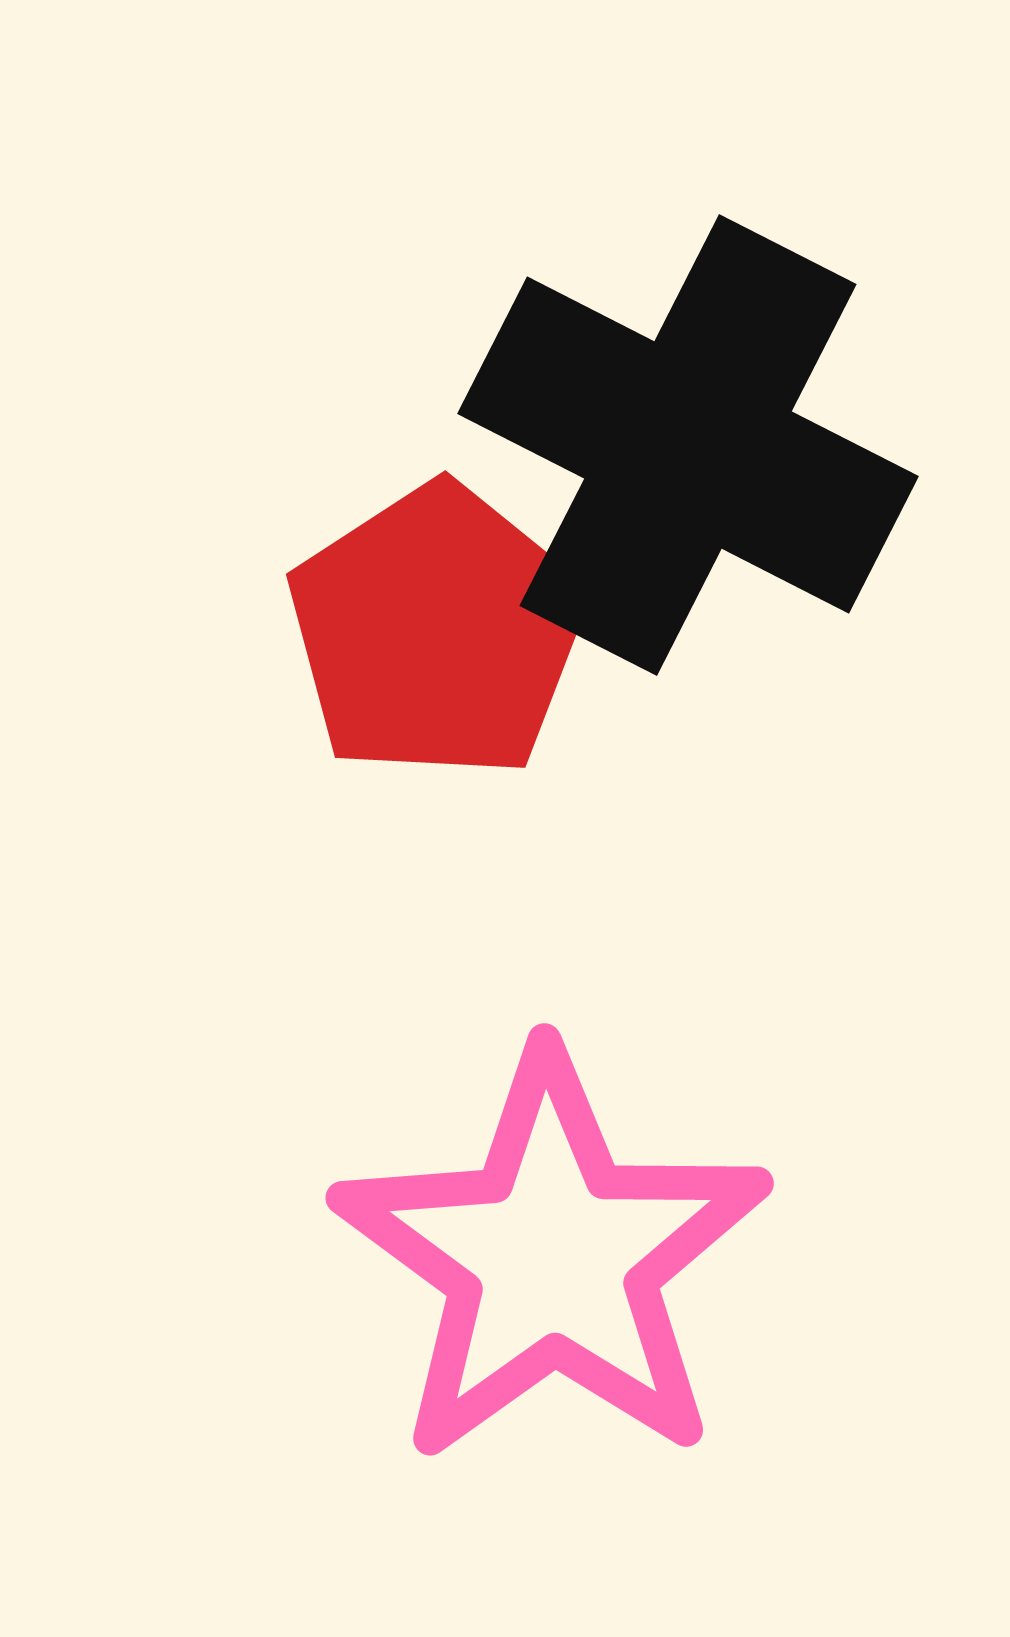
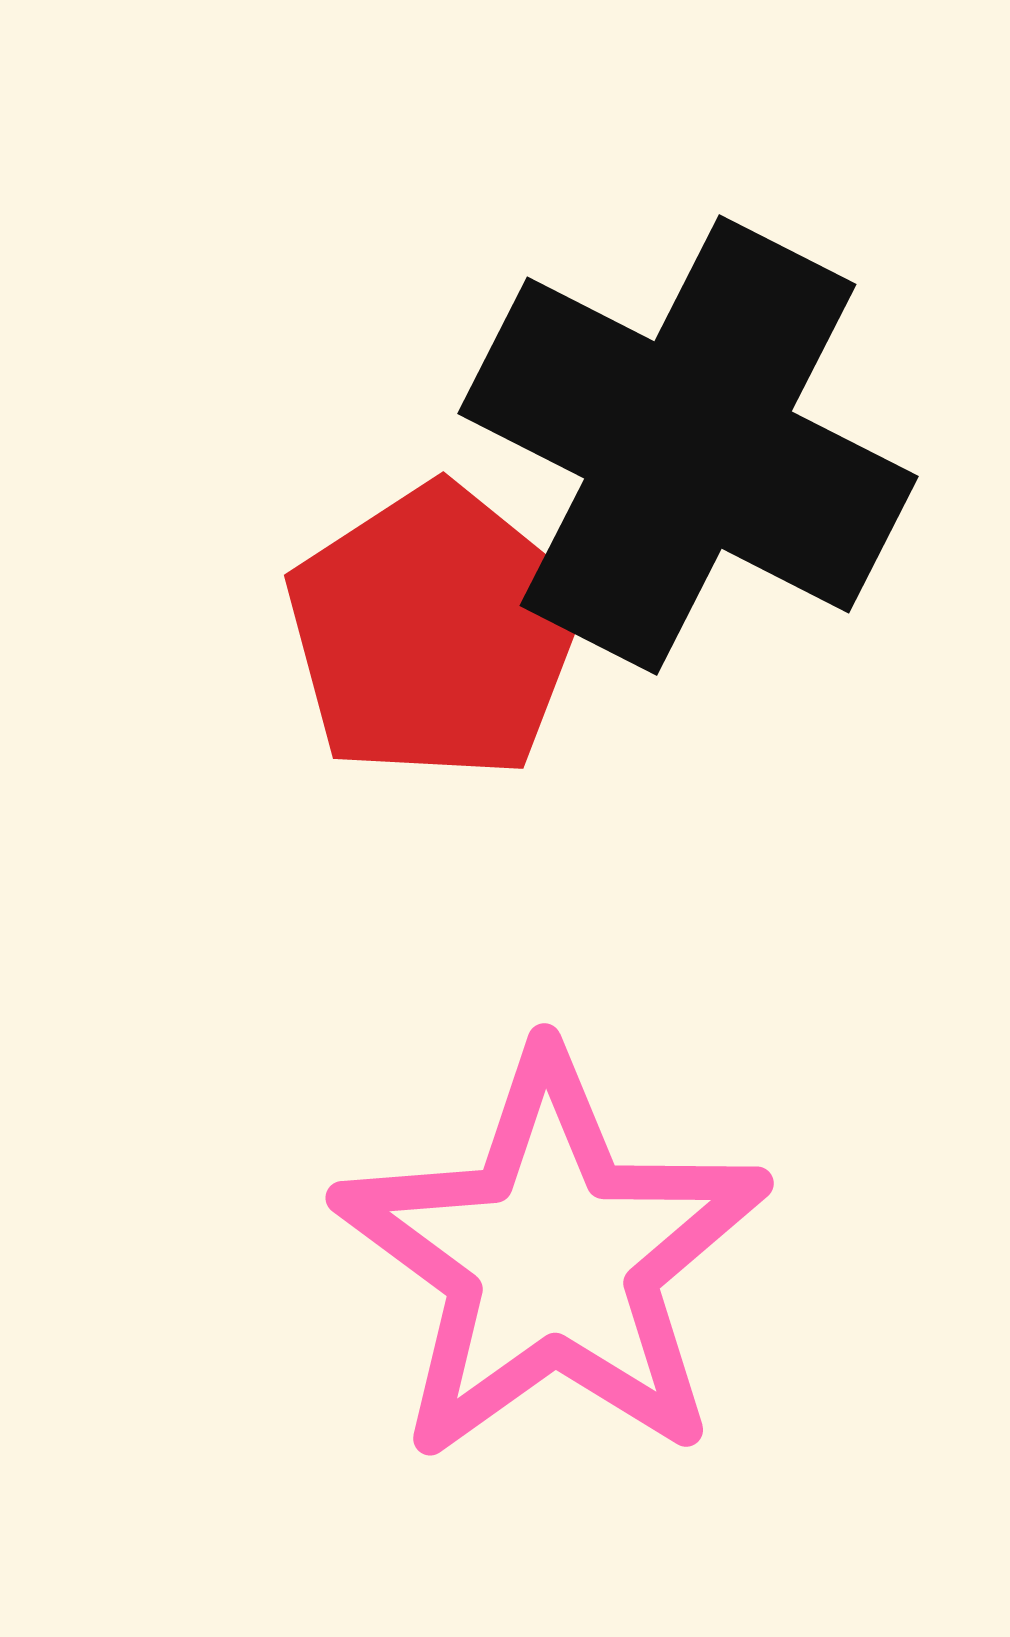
red pentagon: moved 2 px left, 1 px down
